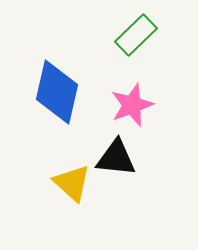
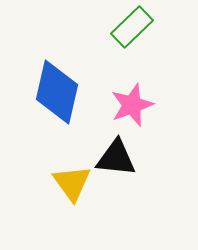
green rectangle: moved 4 px left, 8 px up
yellow triangle: rotated 12 degrees clockwise
